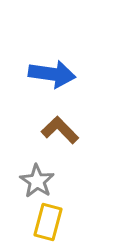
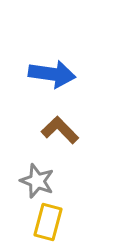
gray star: rotated 12 degrees counterclockwise
